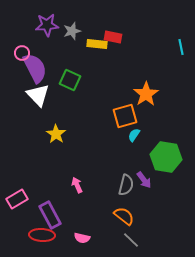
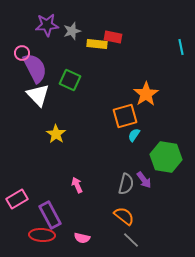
gray semicircle: moved 1 px up
